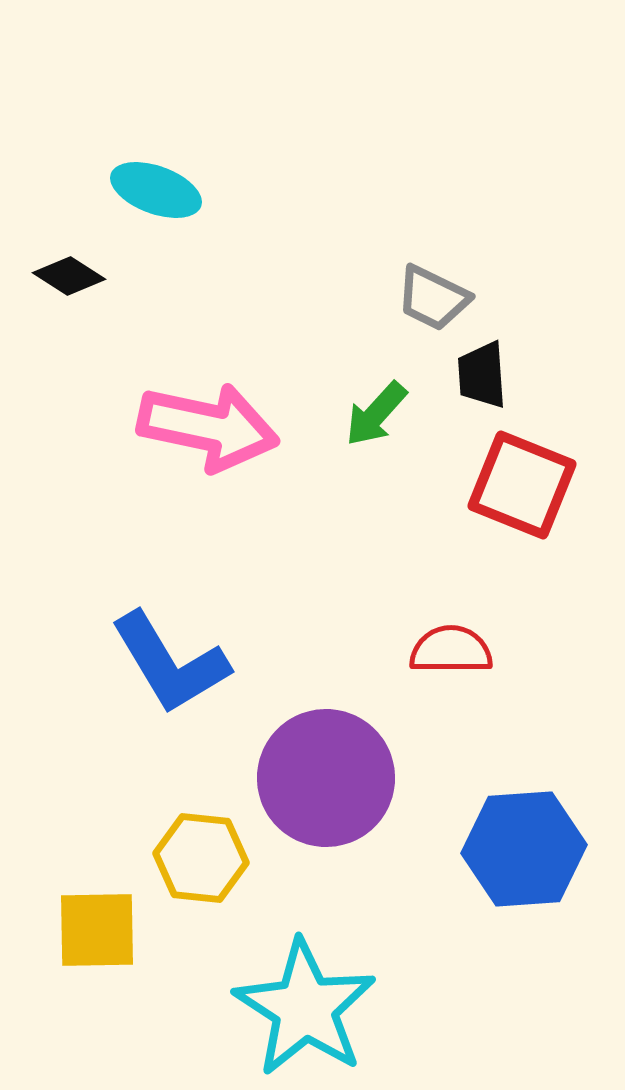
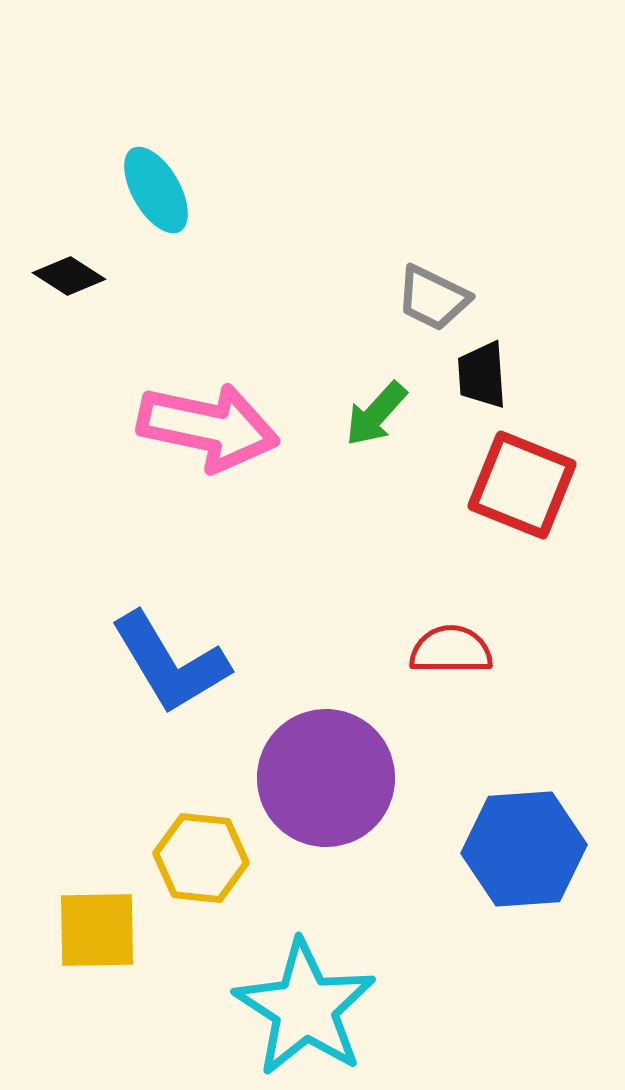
cyan ellipse: rotated 40 degrees clockwise
